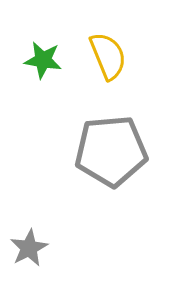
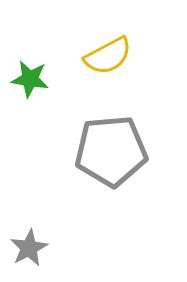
yellow semicircle: rotated 84 degrees clockwise
green star: moved 13 px left, 19 px down
